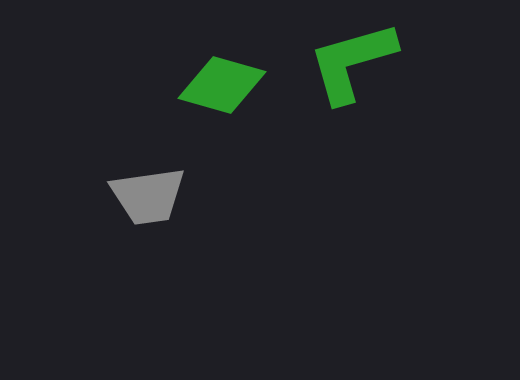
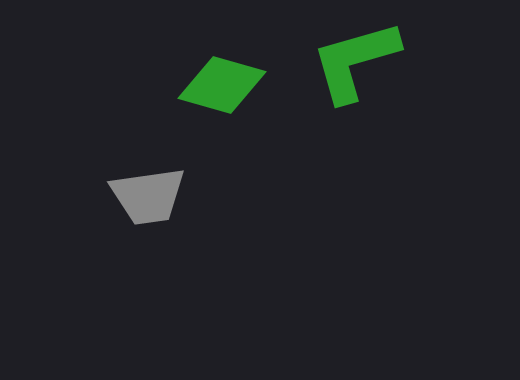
green L-shape: moved 3 px right, 1 px up
